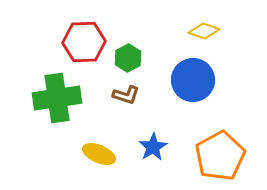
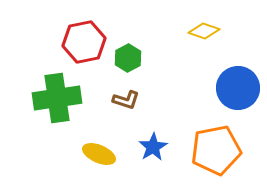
red hexagon: rotated 9 degrees counterclockwise
blue circle: moved 45 px right, 8 px down
brown L-shape: moved 5 px down
orange pentagon: moved 4 px left, 6 px up; rotated 18 degrees clockwise
